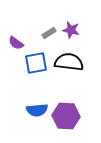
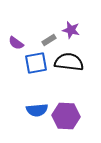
gray rectangle: moved 7 px down
